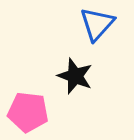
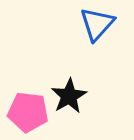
black star: moved 6 px left, 20 px down; rotated 21 degrees clockwise
